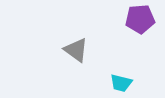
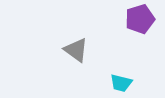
purple pentagon: rotated 12 degrees counterclockwise
